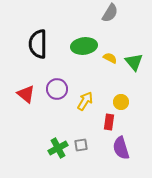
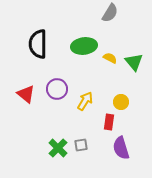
green cross: rotated 18 degrees counterclockwise
